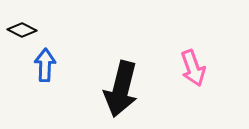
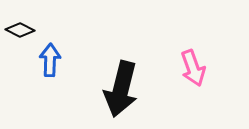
black diamond: moved 2 px left
blue arrow: moved 5 px right, 5 px up
